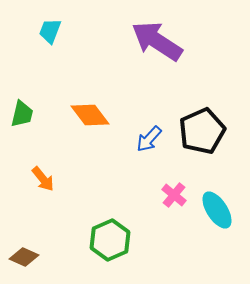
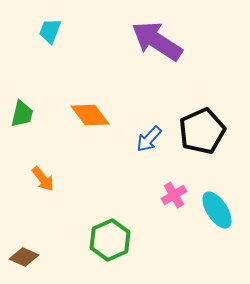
pink cross: rotated 20 degrees clockwise
